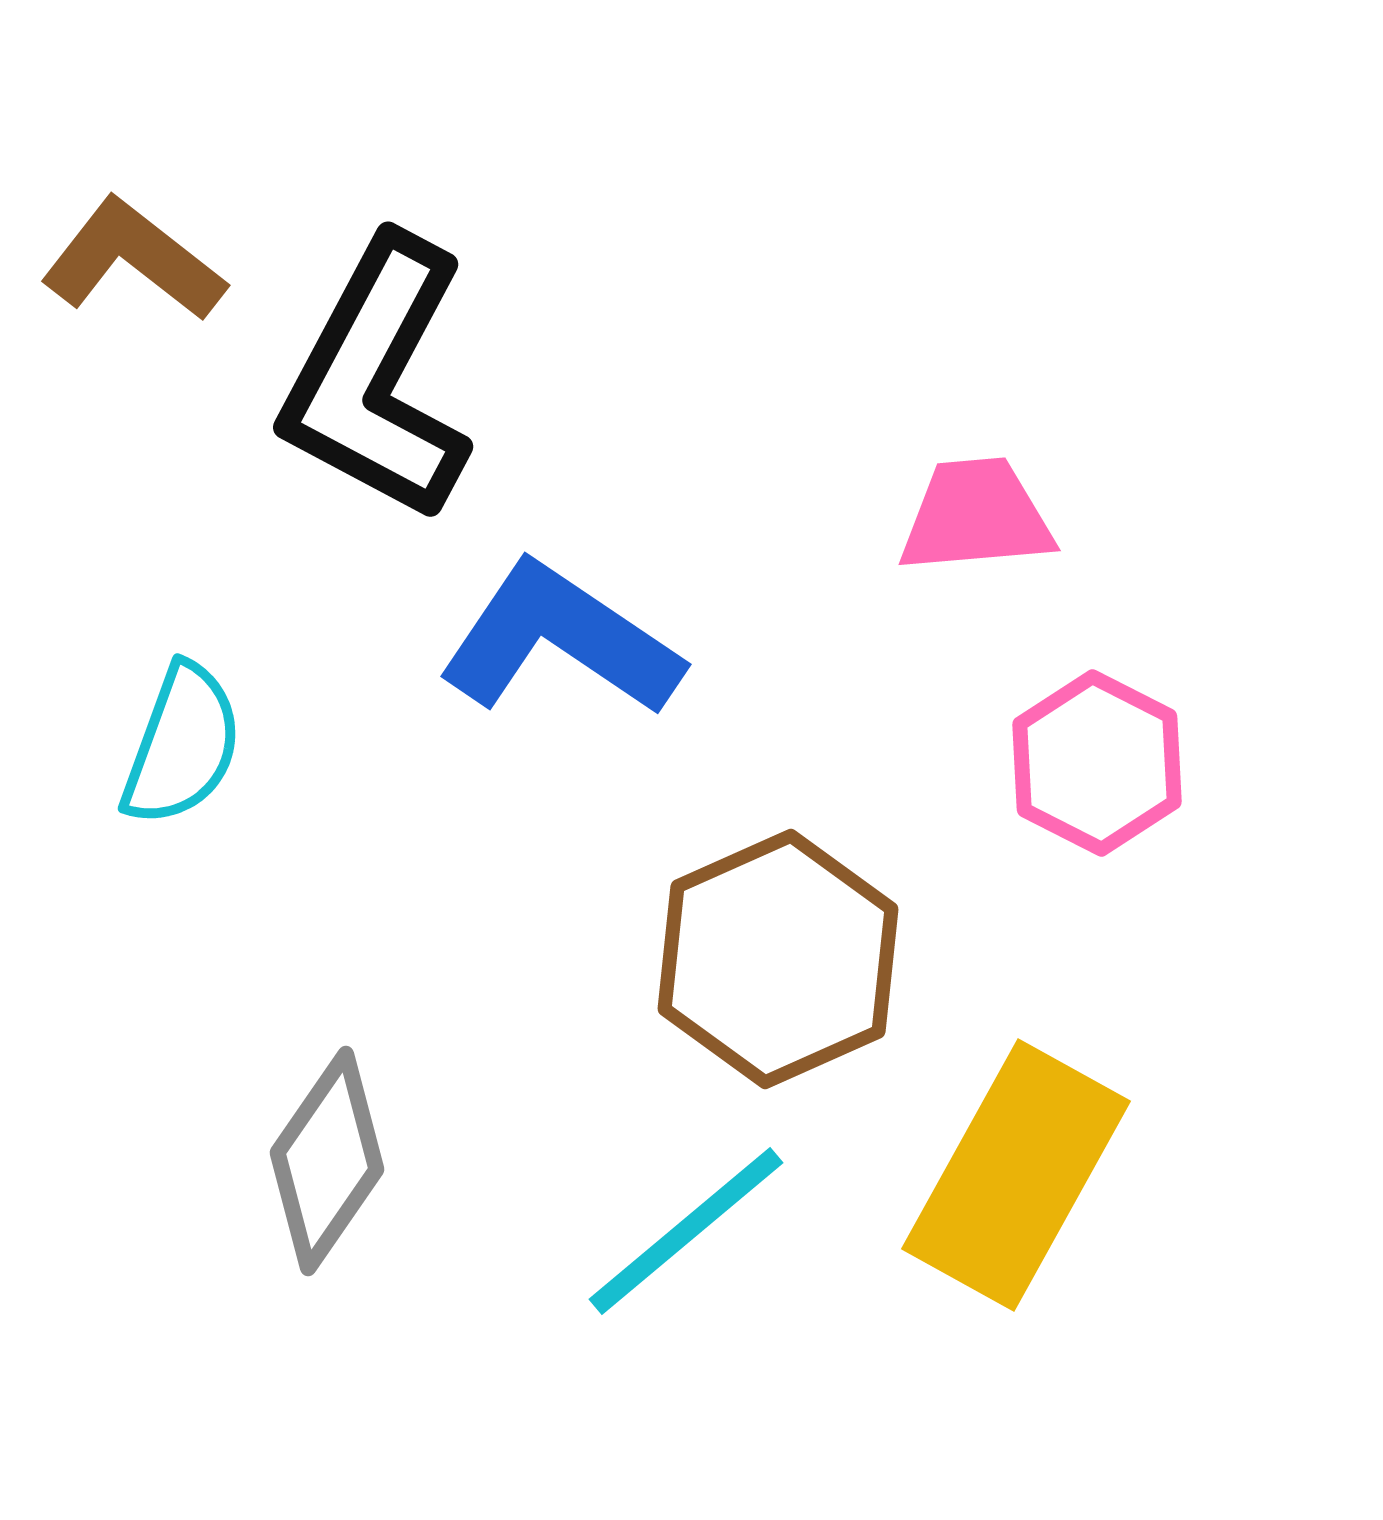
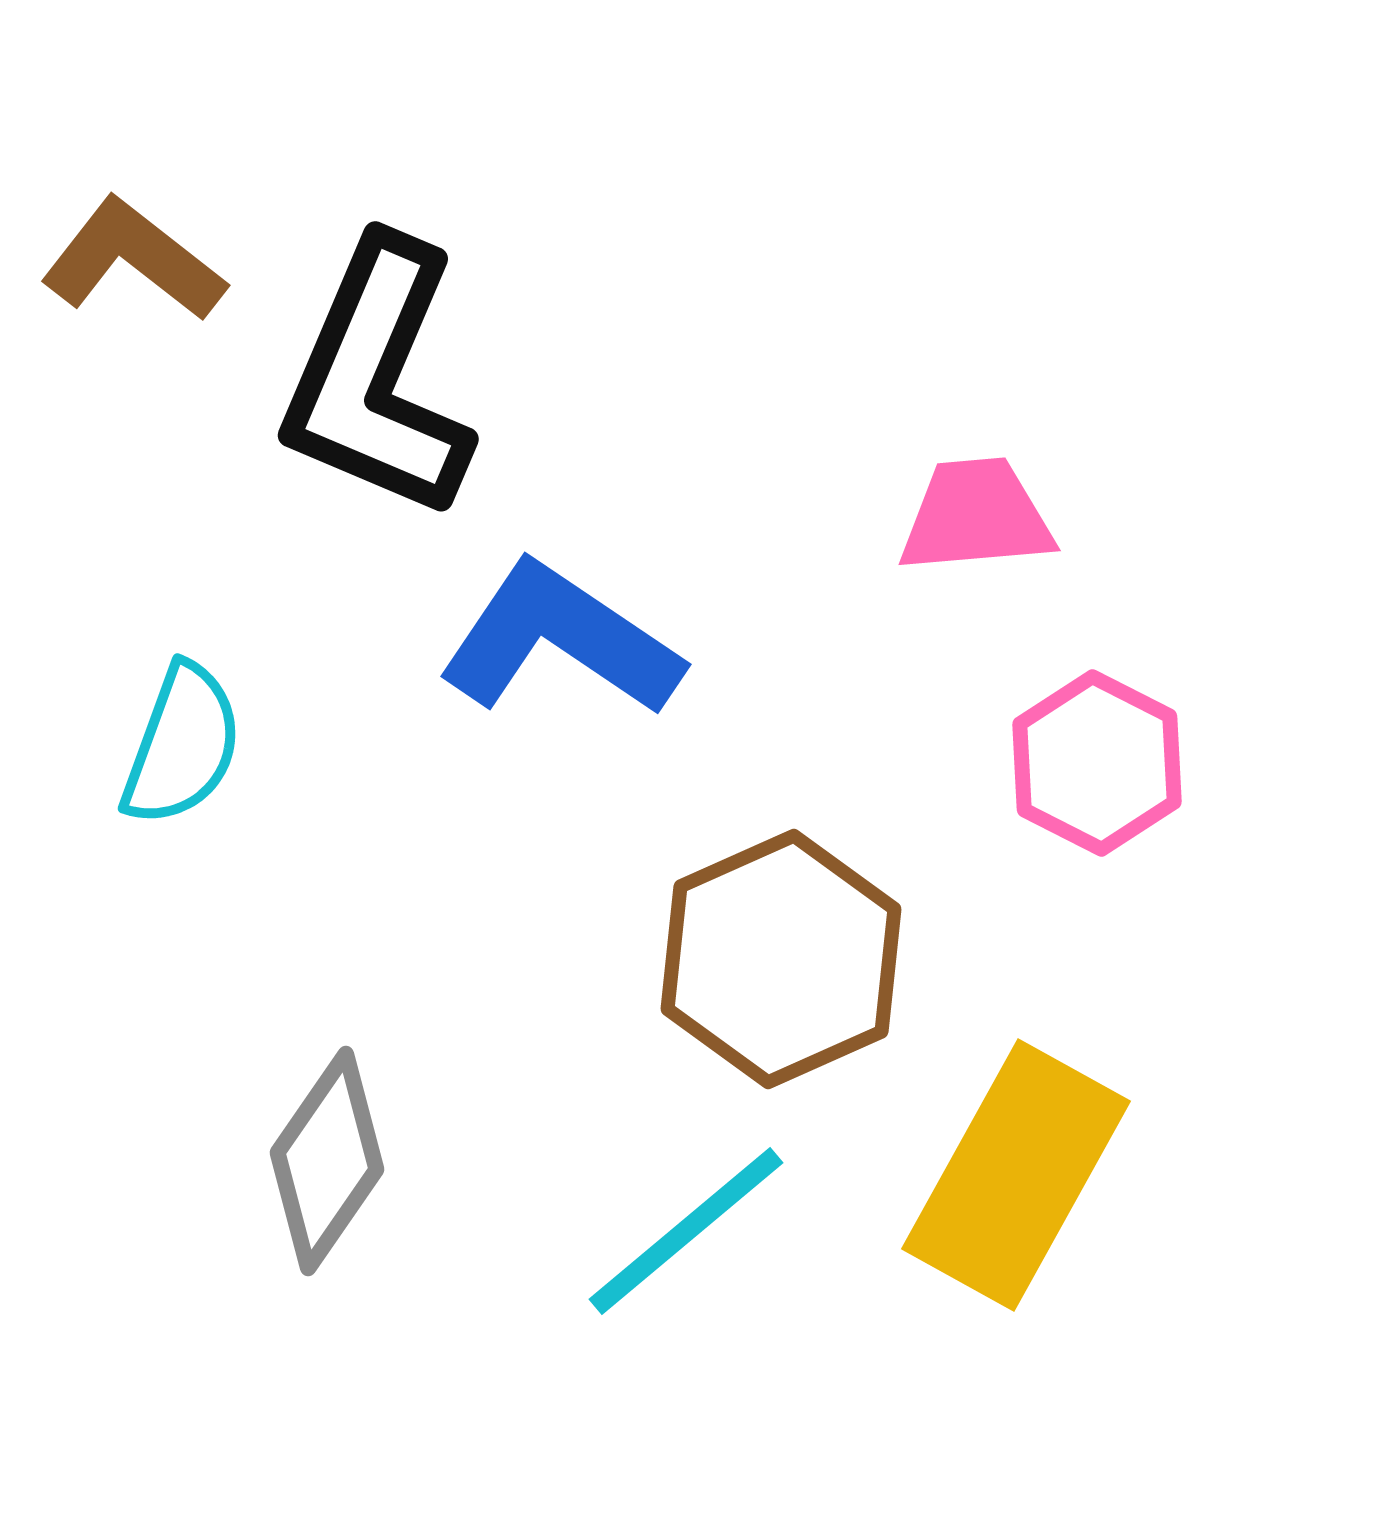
black L-shape: rotated 5 degrees counterclockwise
brown hexagon: moved 3 px right
